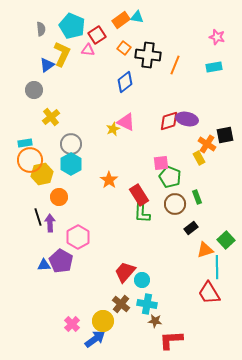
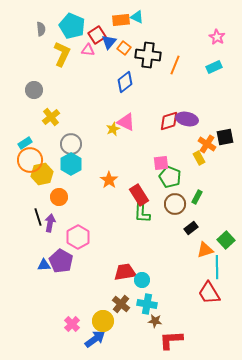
cyan triangle at (137, 17): rotated 16 degrees clockwise
orange rectangle at (121, 20): rotated 30 degrees clockwise
pink star at (217, 37): rotated 14 degrees clockwise
blue triangle at (47, 65): moved 62 px right, 23 px up; rotated 14 degrees counterclockwise
cyan rectangle at (214, 67): rotated 14 degrees counterclockwise
black square at (225, 135): moved 2 px down
cyan rectangle at (25, 143): rotated 24 degrees counterclockwise
green rectangle at (197, 197): rotated 48 degrees clockwise
purple arrow at (50, 223): rotated 12 degrees clockwise
red trapezoid at (125, 272): rotated 40 degrees clockwise
